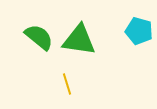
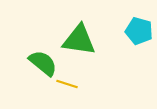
green semicircle: moved 4 px right, 26 px down
yellow line: rotated 55 degrees counterclockwise
